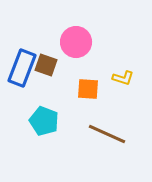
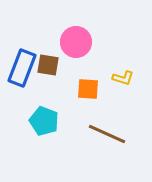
brown square: moved 2 px right; rotated 10 degrees counterclockwise
